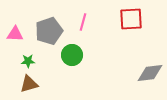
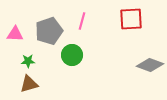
pink line: moved 1 px left, 1 px up
gray diamond: moved 8 px up; rotated 28 degrees clockwise
